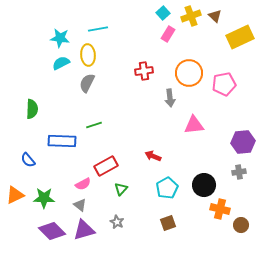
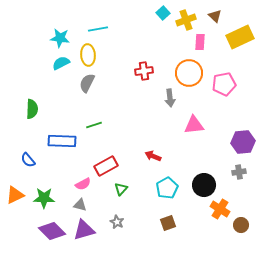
yellow cross: moved 5 px left, 4 px down
pink rectangle: moved 32 px right, 8 px down; rotated 28 degrees counterclockwise
gray triangle: rotated 24 degrees counterclockwise
orange cross: rotated 18 degrees clockwise
